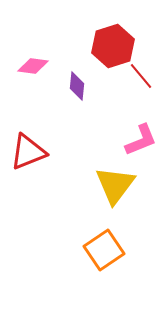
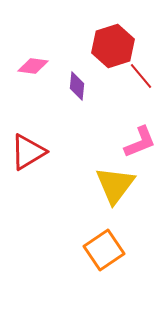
pink L-shape: moved 1 px left, 2 px down
red triangle: rotated 9 degrees counterclockwise
